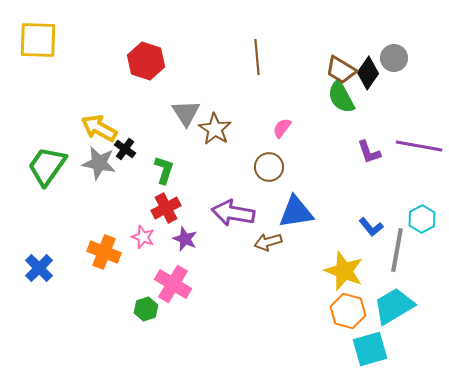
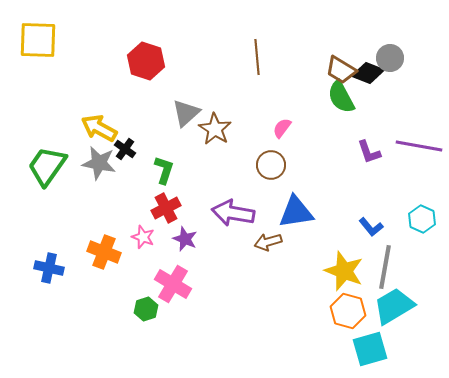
gray circle: moved 4 px left
black diamond: rotated 76 degrees clockwise
gray triangle: rotated 20 degrees clockwise
brown circle: moved 2 px right, 2 px up
cyan hexagon: rotated 8 degrees counterclockwise
gray line: moved 12 px left, 17 px down
blue cross: moved 10 px right; rotated 32 degrees counterclockwise
